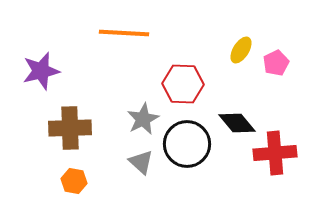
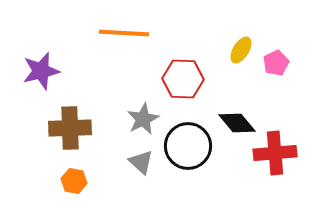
red hexagon: moved 5 px up
black circle: moved 1 px right, 2 px down
